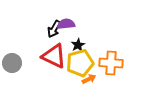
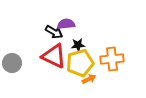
black arrow: moved 3 px down; rotated 90 degrees counterclockwise
black star: rotated 24 degrees clockwise
orange cross: moved 1 px right, 4 px up; rotated 10 degrees counterclockwise
